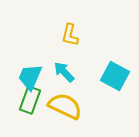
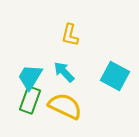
cyan trapezoid: rotated 8 degrees clockwise
